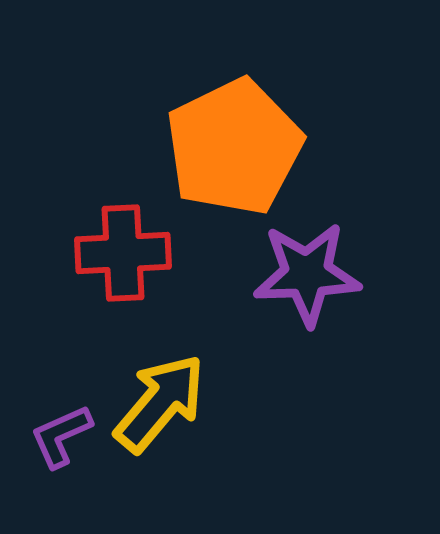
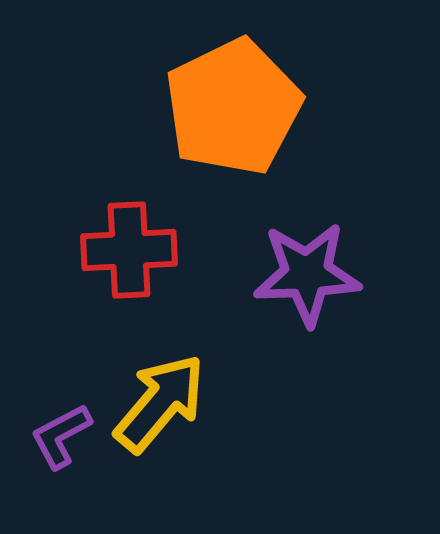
orange pentagon: moved 1 px left, 40 px up
red cross: moved 6 px right, 3 px up
purple L-shape: rotated 4 degrees counterclockwise
